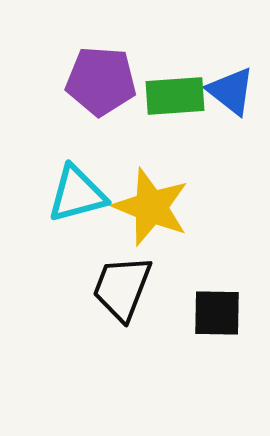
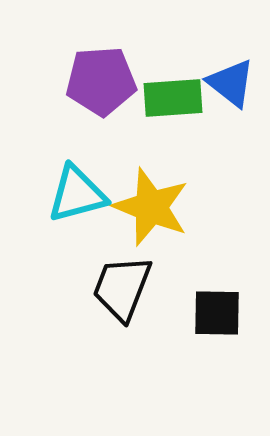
purple pentagon: rotated 8 degrees counterclockwise
blue triangle: moved 8 px up
green rectangle: moved 2 px left, 2 px down
